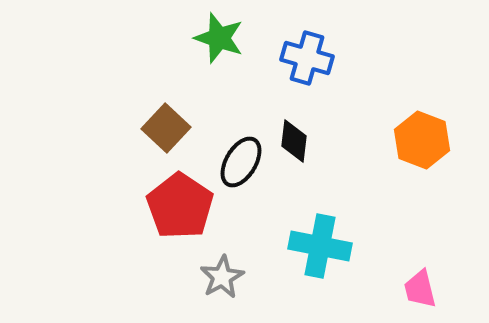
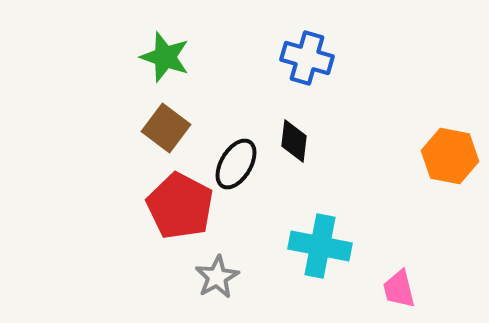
green star: moved 54 px left, 19 px down
brown square: rotated 6 degrees counterclockwise
orange hexagon: moved 28 px right, 16 px down; rotated 10 degrees counterclockwise
black ellipse: moved 5 px left, 2 px down
red pentagon: rotated 6 degrees counterclockwise
gray star: moved 5 px left
pink trapezoid: moved 21 px left
